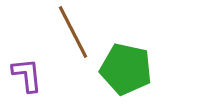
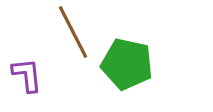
green pentagon: moved 1 px right, 5 px up
